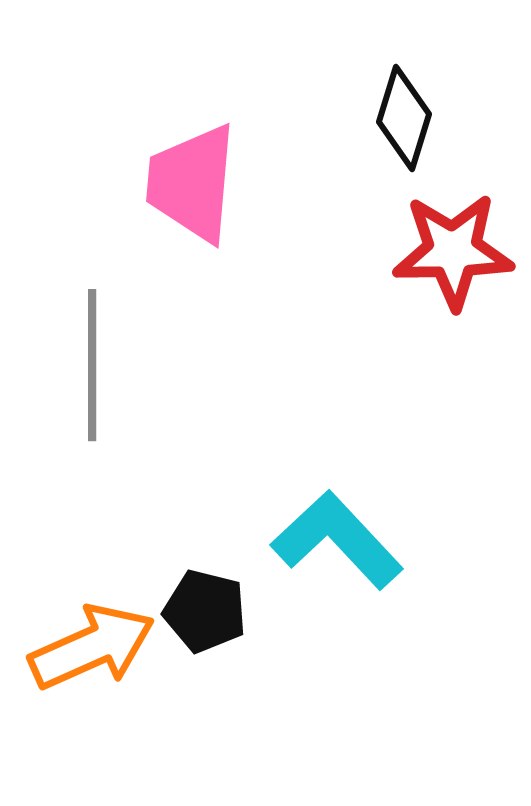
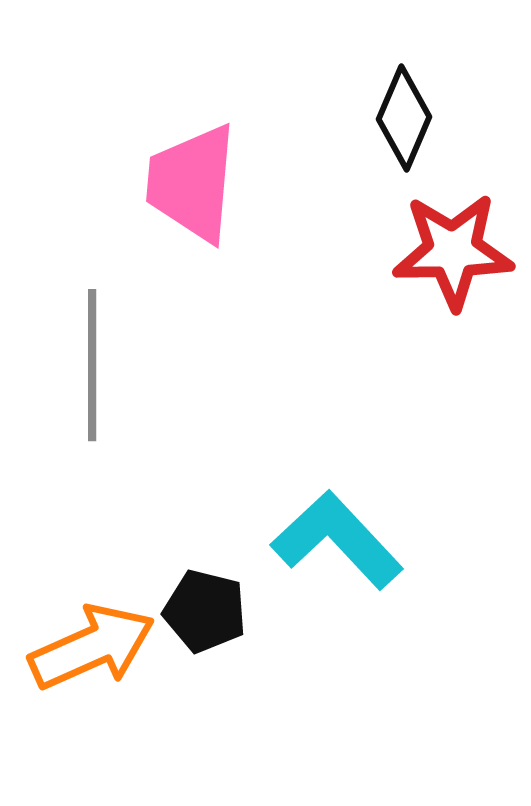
black diamond: rotated 6 degrees clockwise
